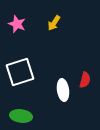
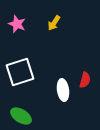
green ellipse: rotated 25 degrees clockwise
